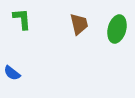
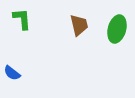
brown trapezoid: moved 1 px down
